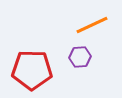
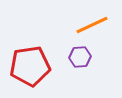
red pentagon: moved 2 px left, 4 px up; rotated 9 degrees counterclockwise
